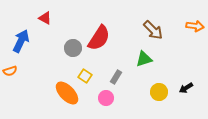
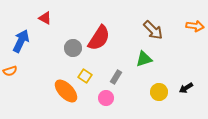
orange ellipse: moved 1 px left, 2 px up
